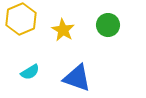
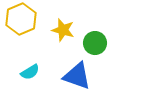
green circle: moved 13 px left, 18 px down
yellow star: rotated 15 degrees counterclockwise
blue triangle: moved 2 px up
